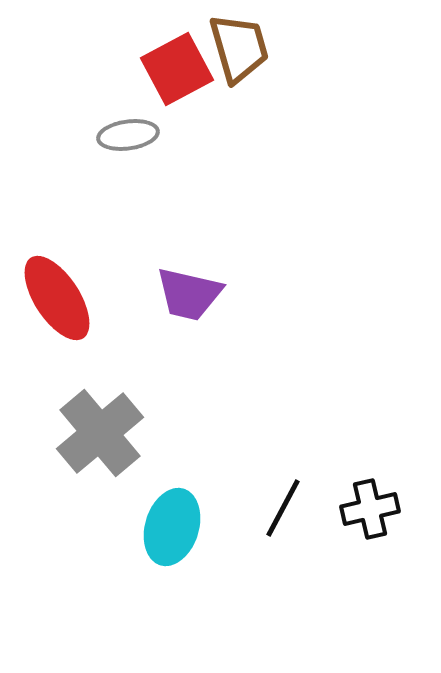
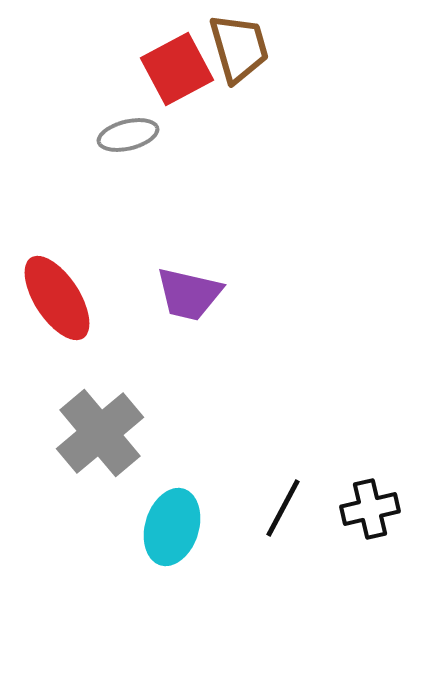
gray ellipse: rotated 6 degrees counterclockwise
